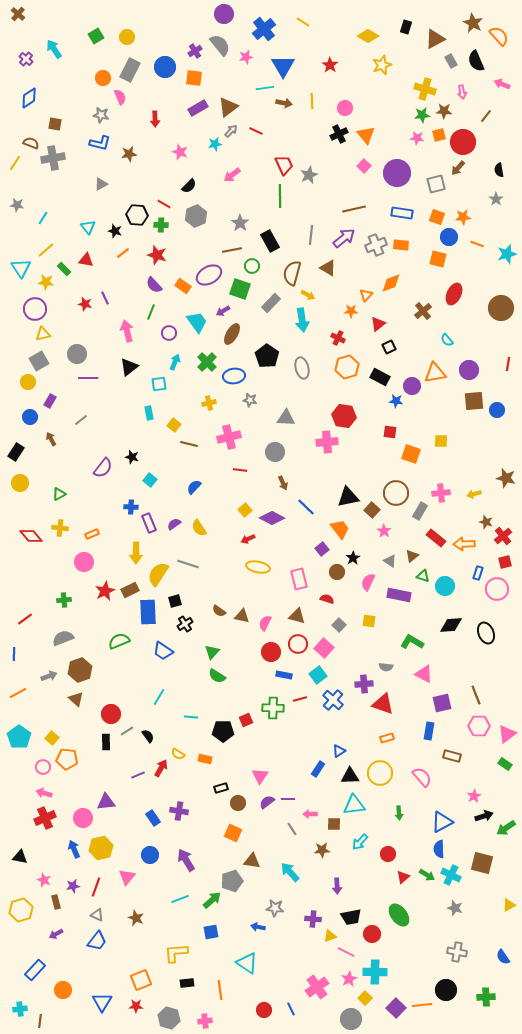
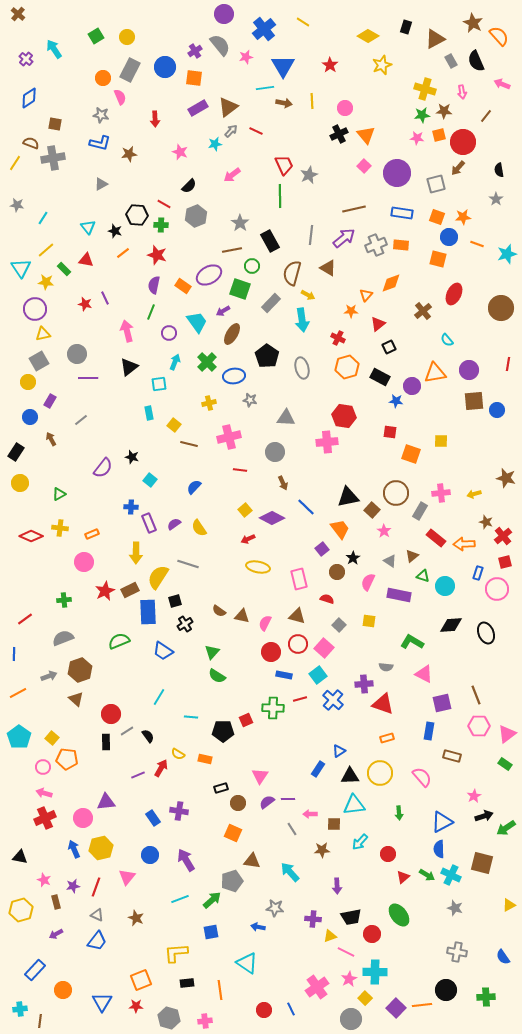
purple semicircle at (154, 285): rotated 54 degrees clockwise
red diamond at (31, 536): rotated 25 degrees counterclockwise
yellow semicircle at (158, 574): moved 3 px down
